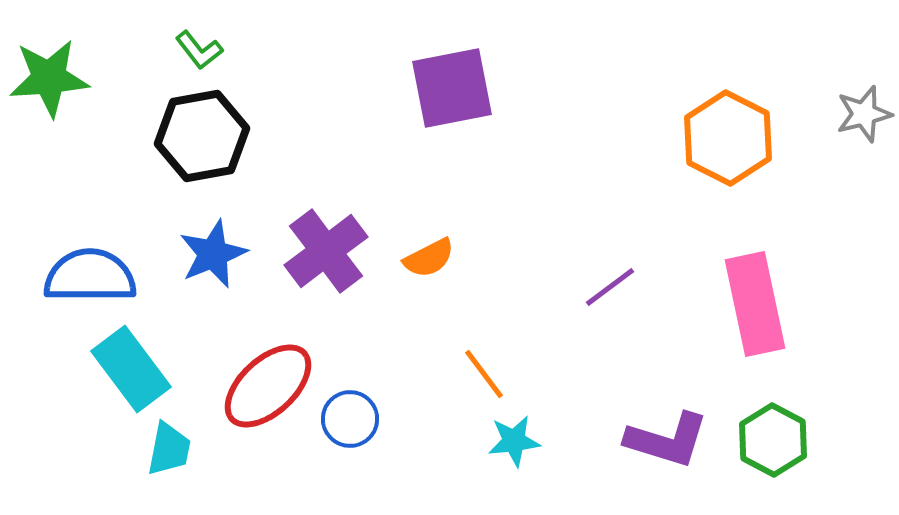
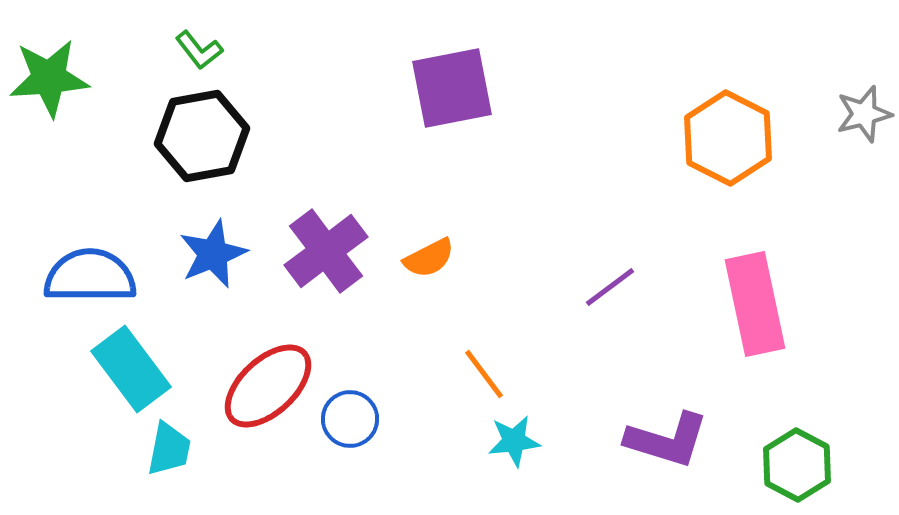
green hexagon: moved 24 px right, 25 px down
